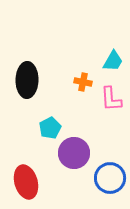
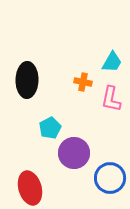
cyan trapezoid: moved 1 px left, 1 px down
pink L-shape: rotated 16 degrees clockwise
red ellipse: moved 4 px right, 6 px down
